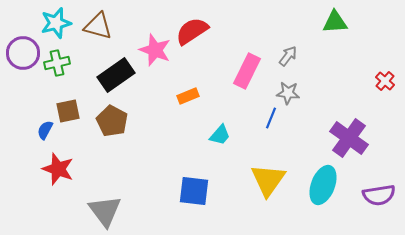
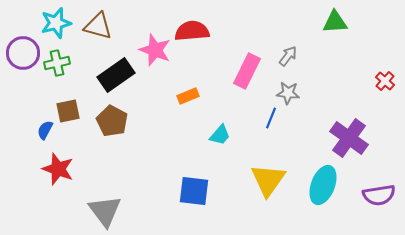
red semicircle: rotated 28 degrees clockwise
